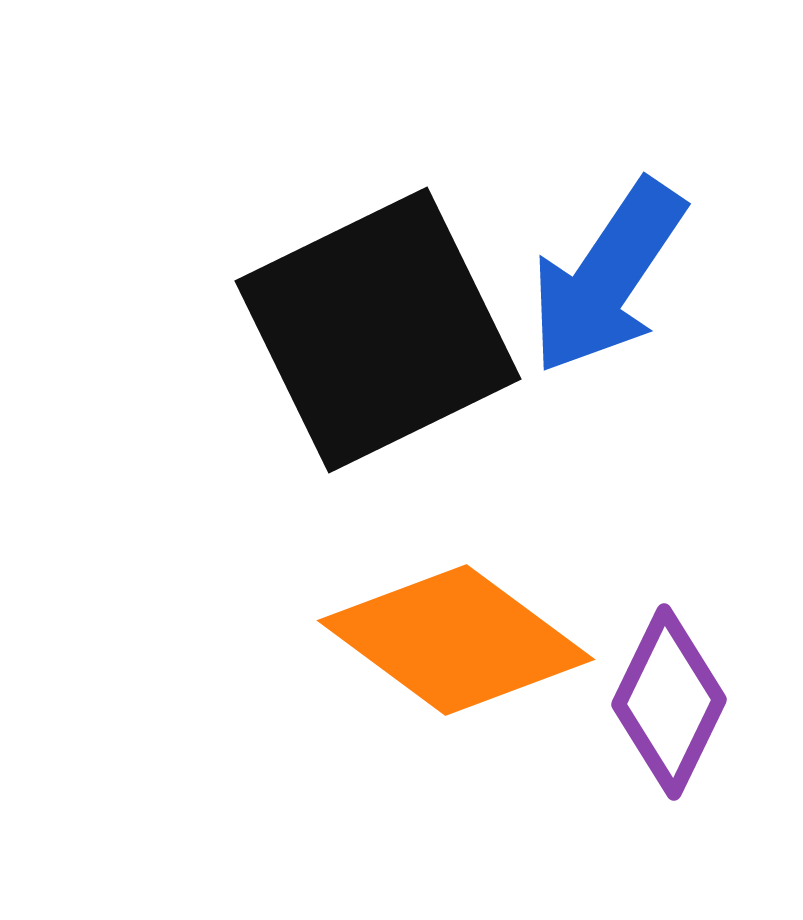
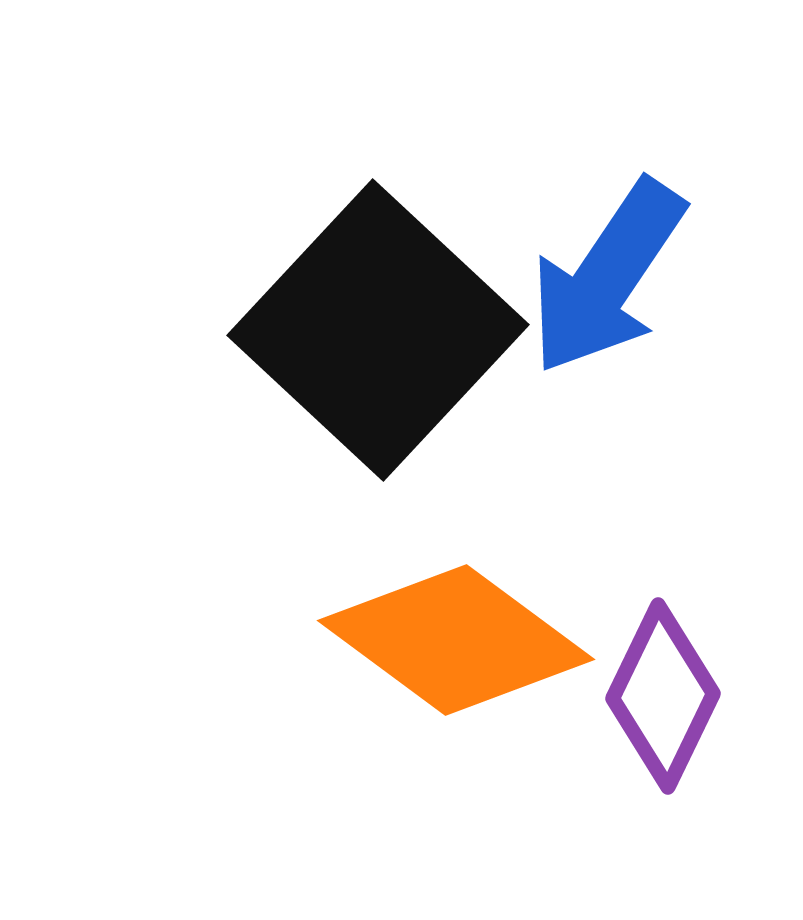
black square: rotated 21 degrees counterclockwise
purple diamond: moved 6 px left, 6 px up
